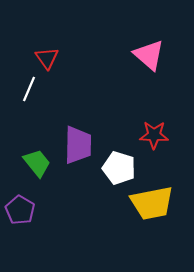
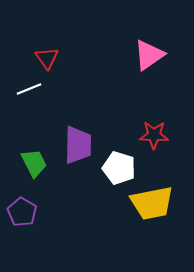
pink triangle: rotated 44 degrees clockwise
white line: rotated 45 degrees clockwise
green trapezoid: moved 3 px left; rotated 12 degrees clockwise
purple pentagon: moved 2 px right, 2 px down
